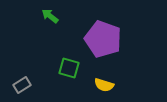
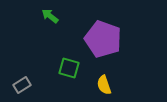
yellow semicircle: rotated 54 degrees clockwise
